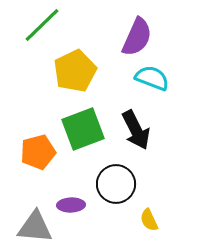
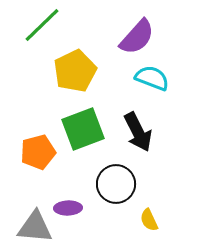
purple semicircle: rotated 18 degrees clockwise
black arrow: moved 2 px right, 2 px down
purple ellipse: moved 3 px left, 3 px down
